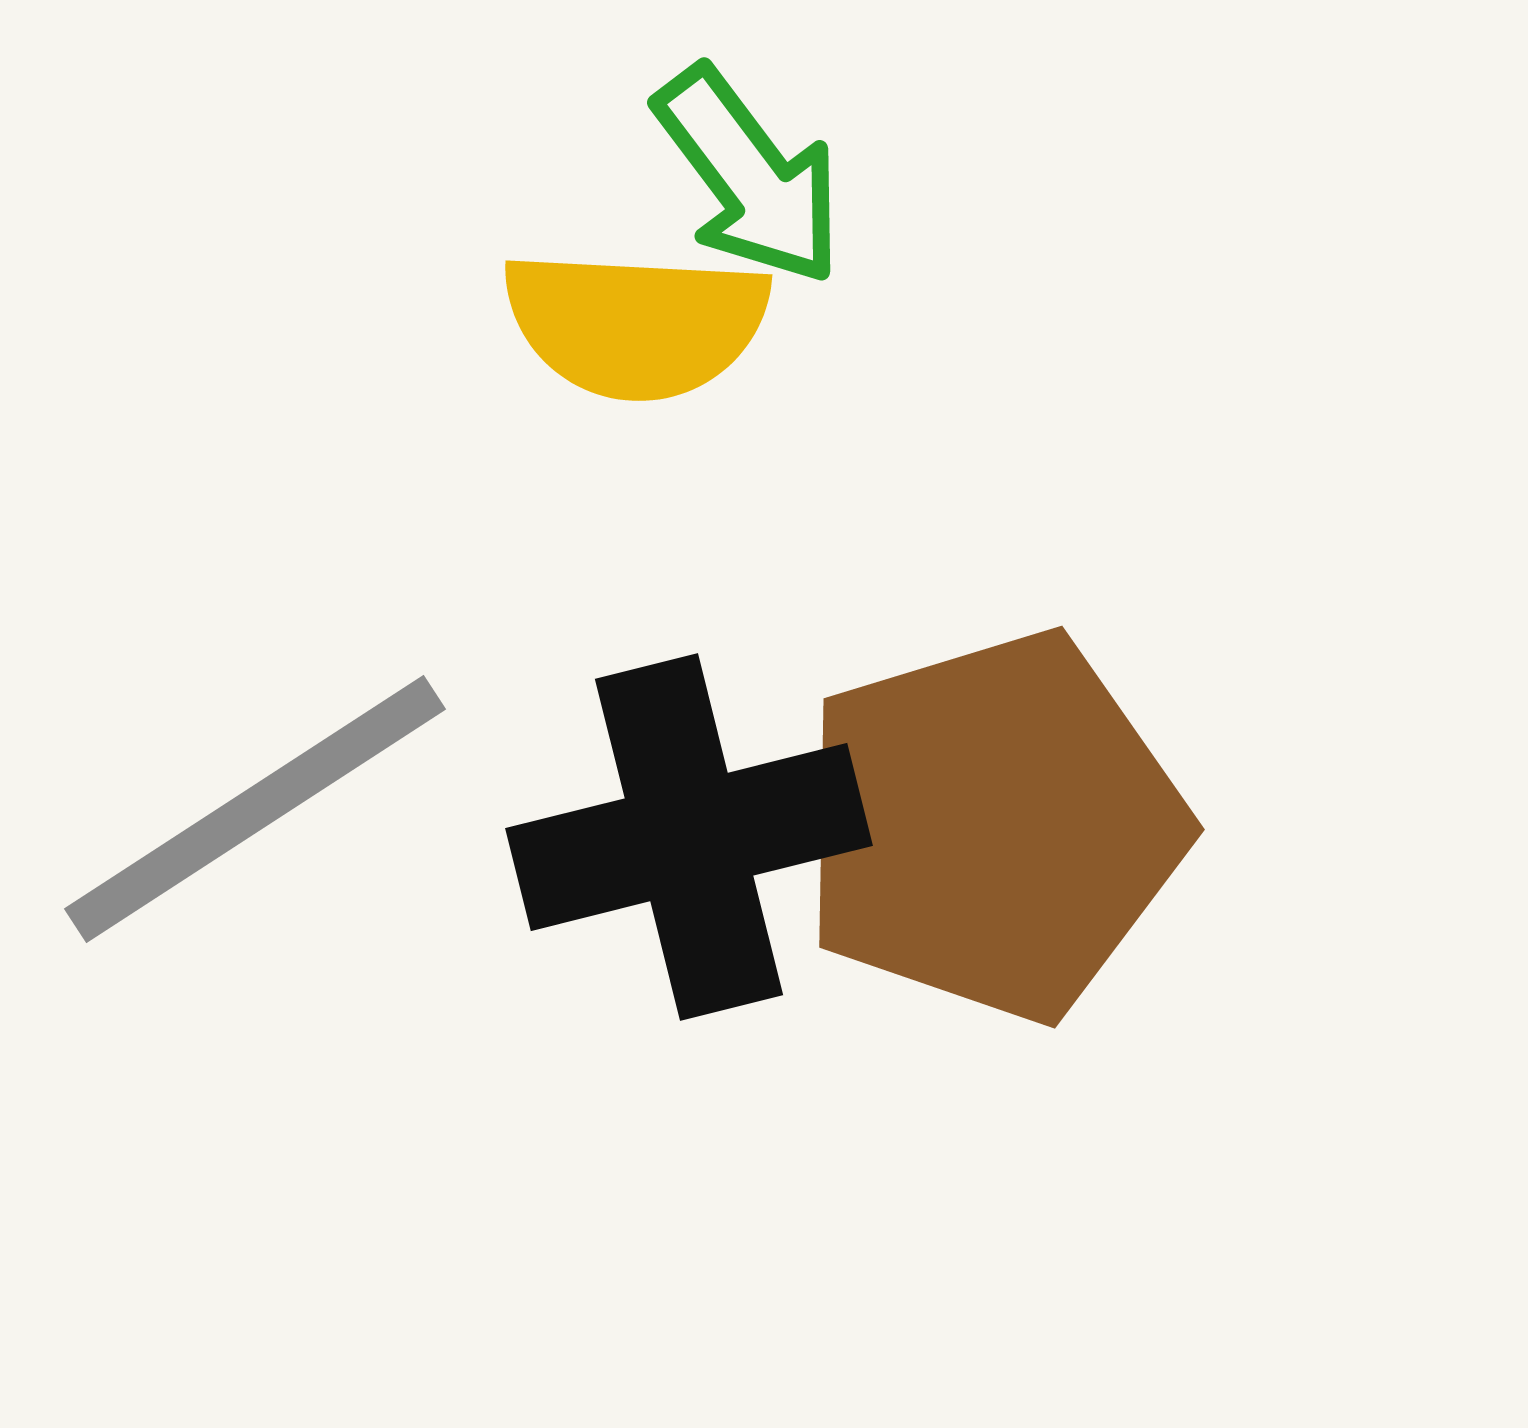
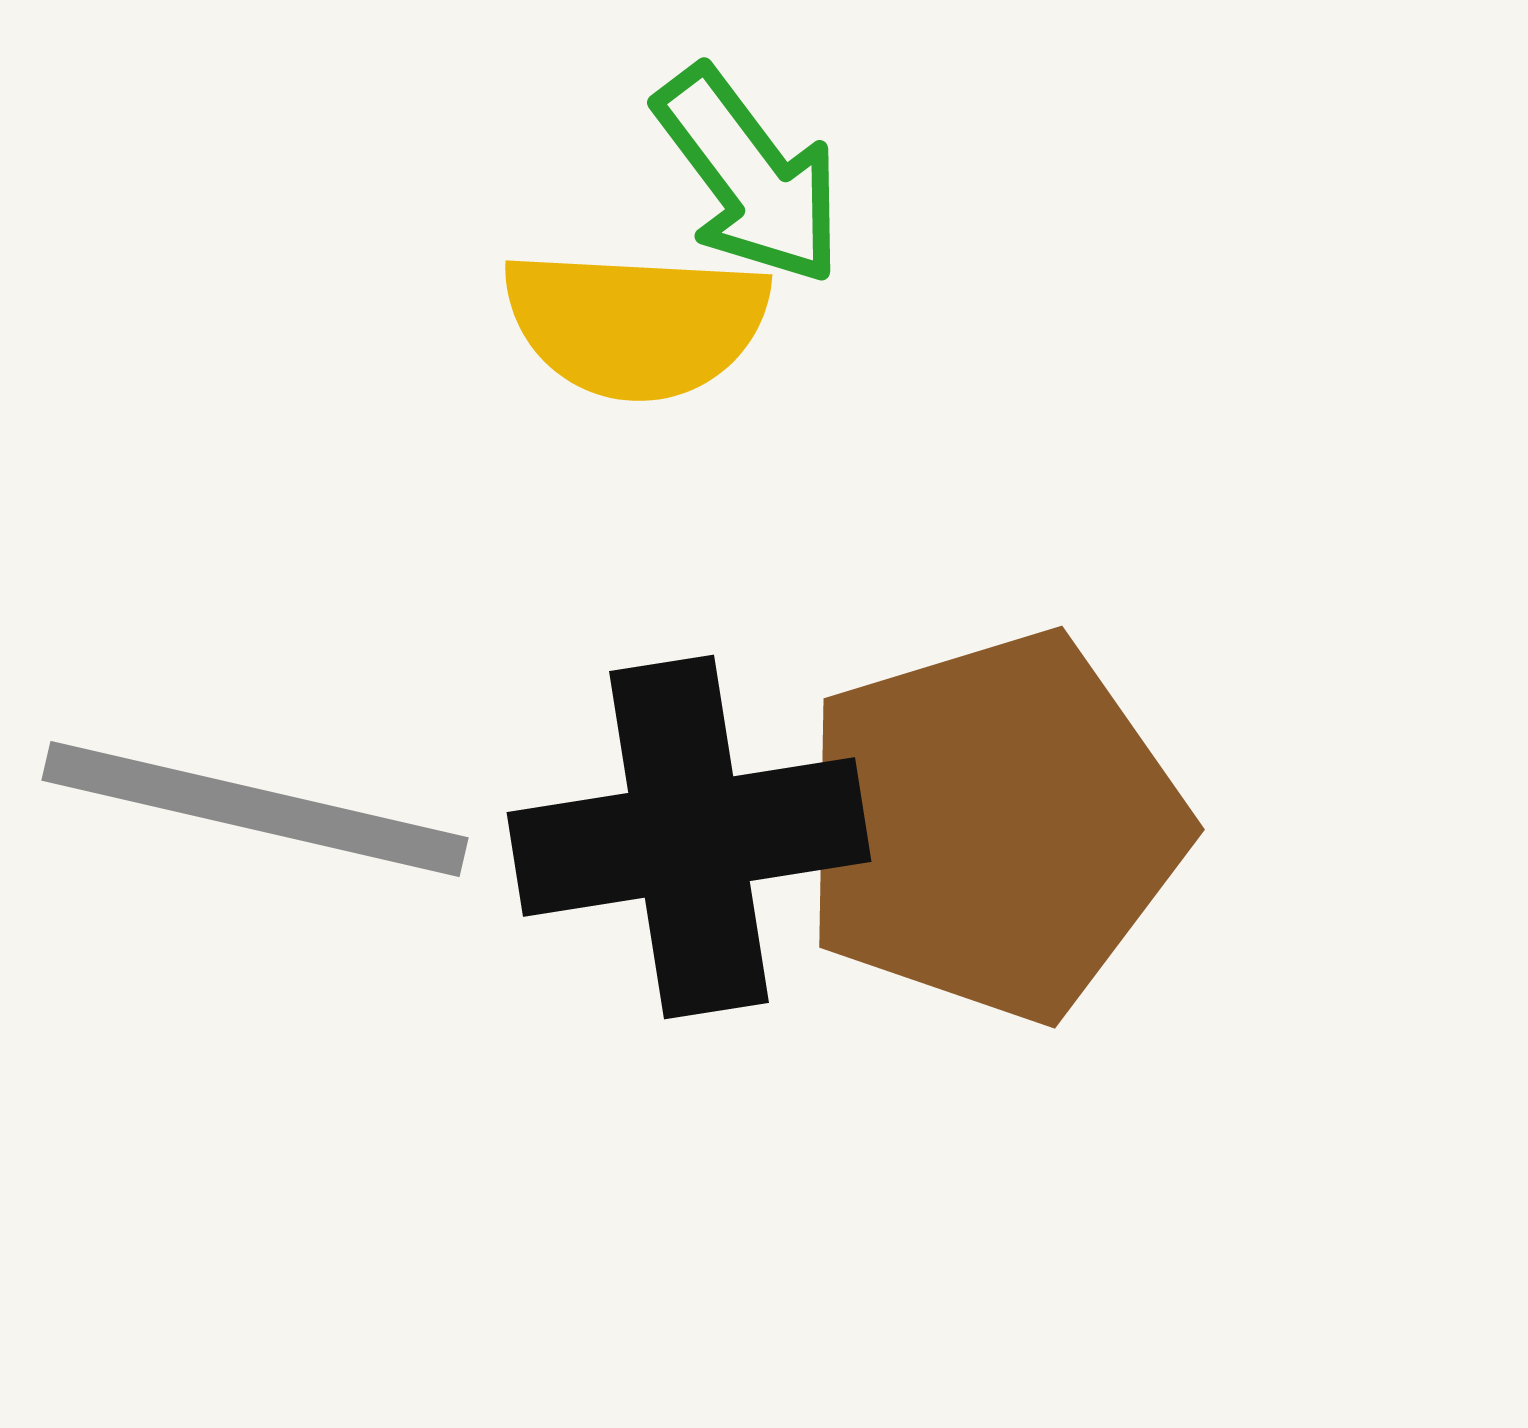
gray line: rotated 46 degrees clockwise
black cross: rotated 5 degrees clockwise
